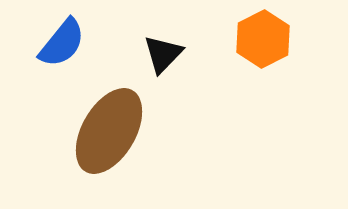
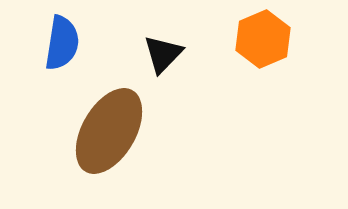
orange hexagon: rotated 4 degrees clockwise
blue semicircle: rotated 30 degrees counterclockwise
